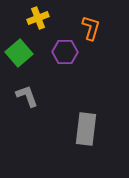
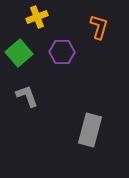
yellow cross: moved 1 px left, 1 px up
orange L-shape: moved 8 px right, 1 px up
purple hexagon: moved 3 px left
gray rectangle: moved 4 px right, 1 px down; rotated 8 degrees clockwise
